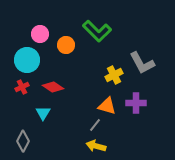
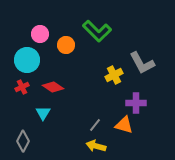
orange triangle: moved 17 px right, 19 px down
